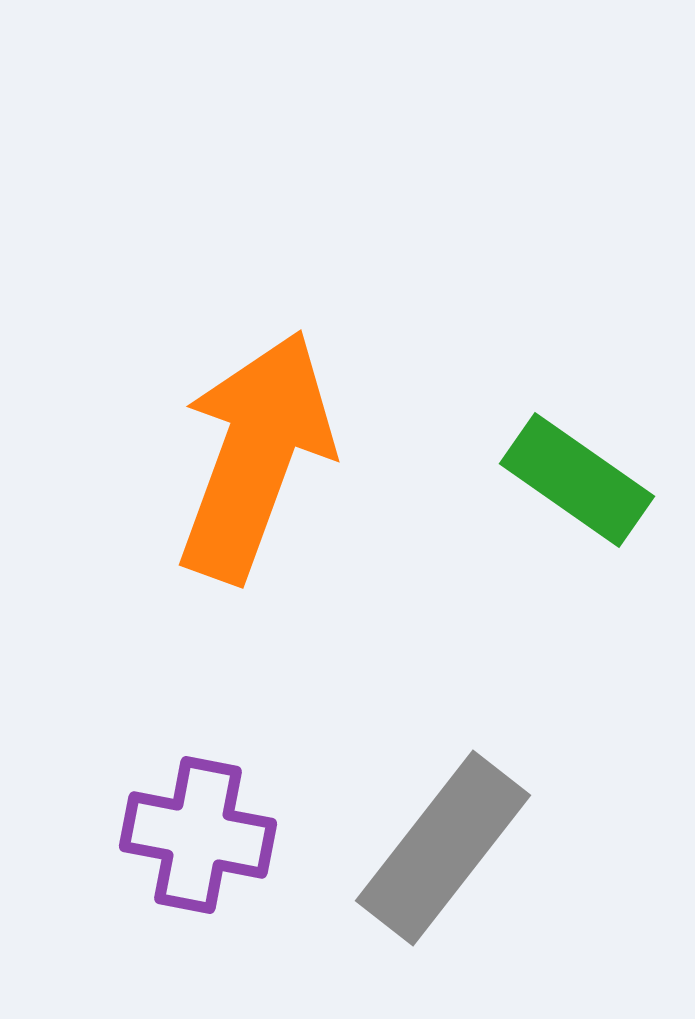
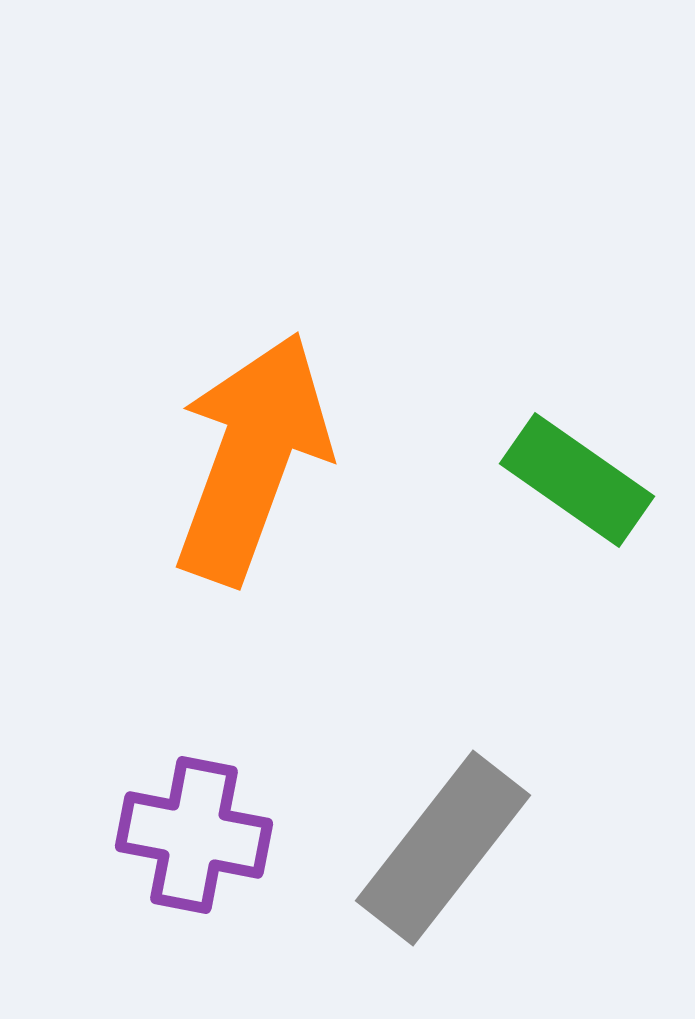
orange arrow: moved 3 px left, 2 px down
purple cross: moved 4 px left
